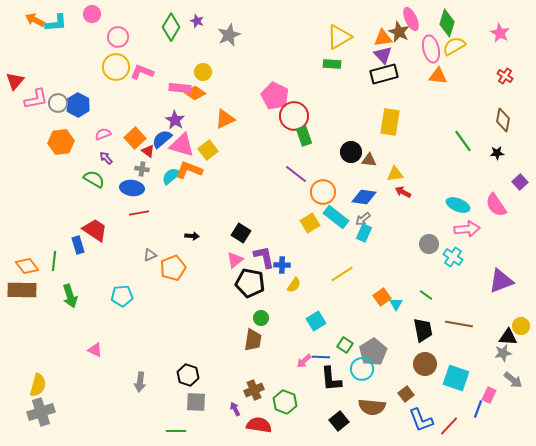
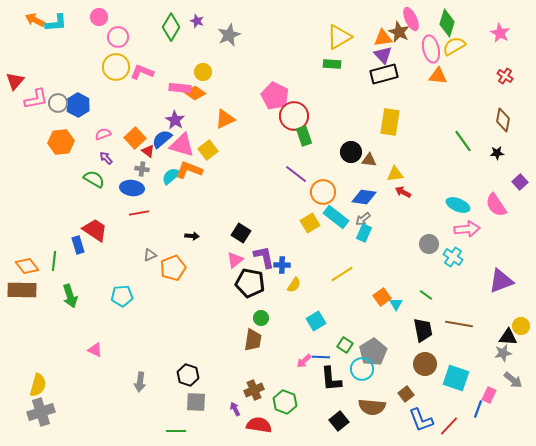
pink circle at (92, 14): moved 7 px right, 3 px down
